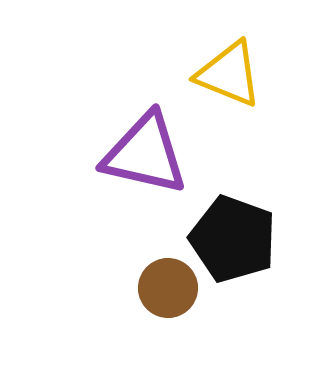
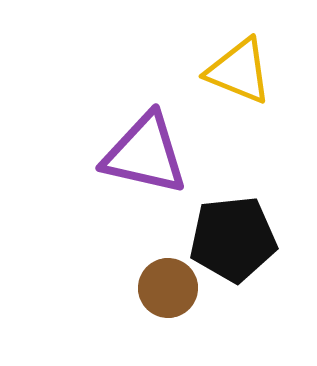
yellow triangle: moved 10 px right, 3 px up
black pentagon: rotated 26 degrees counterclockwise
